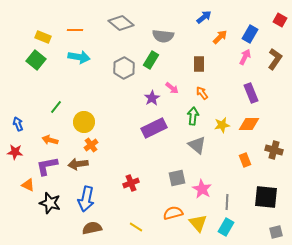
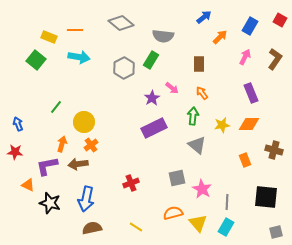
blue rectangle at (250, 34): moved 8 px up
yellow rectangle at (43, 37): moved 6 px right
orange arrow at (50, 140): moved 12 px right, 4 px down; rotated 91 degrees clockwise
